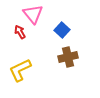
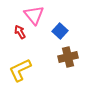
pink triangle: moved 1 px right, 1 px down
blue square: moved 2 px left, 1 px down
